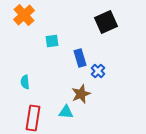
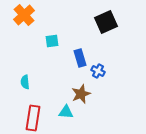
blue cross: rotated 16 degrees counterclockwise
